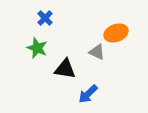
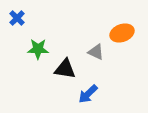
blue cross: moved 28 px left
orange ellipse: moved 6 px right
green star: moved 1 px right, 1 px down; rotated 20 degrees counterclockwise
gray triangle: moved 1 px left
